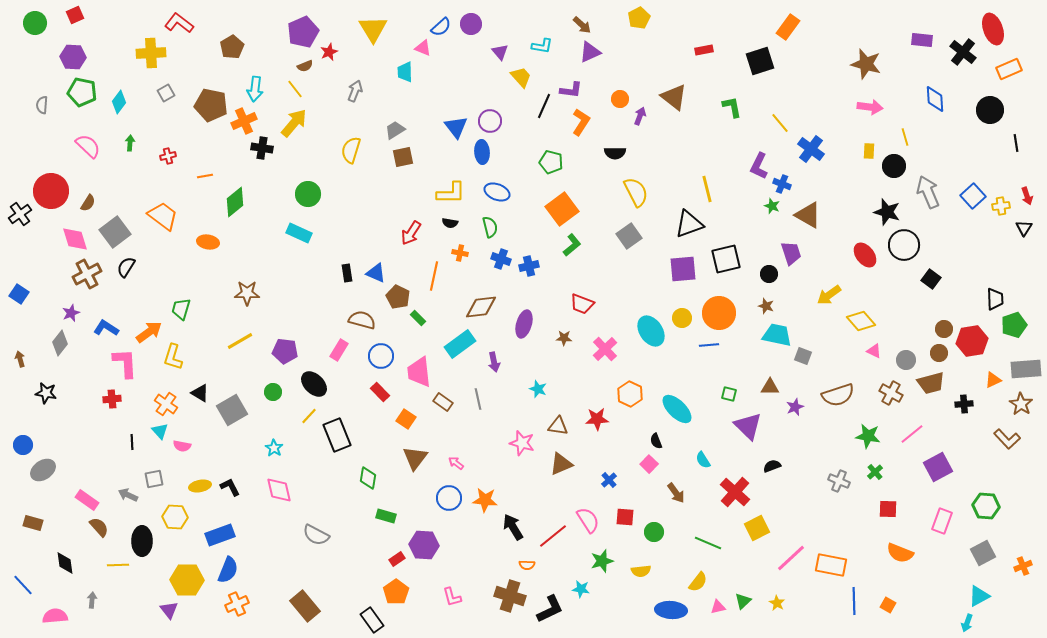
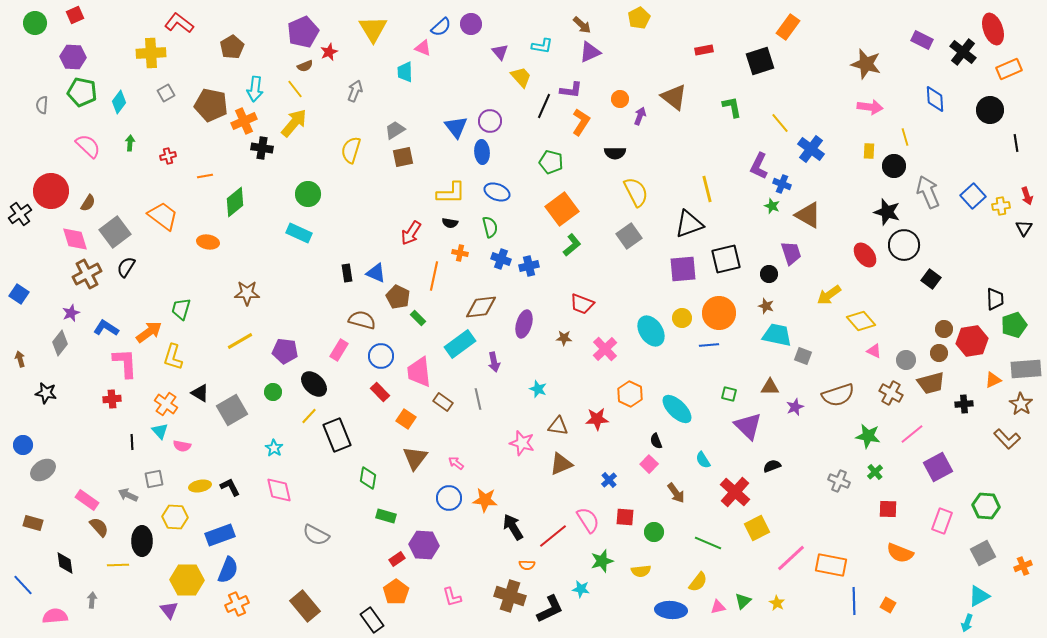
purple rectangle at (922, 40): rotated 20 degrees clockwise
